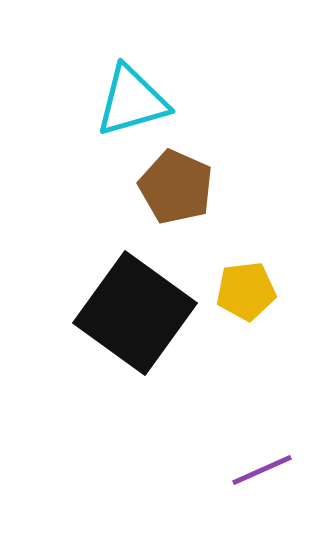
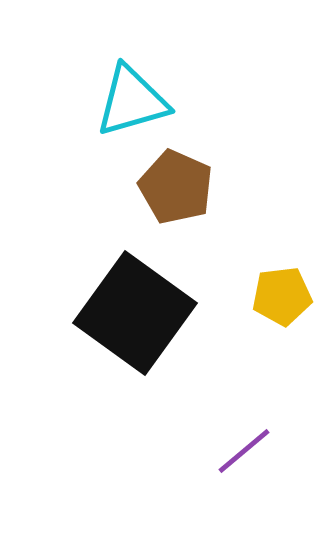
yellow pentagon: moved 36 px right, 5 px down
purple line: moved 18 px left, 19 px up; rotated 16 degrees counterclockwise
